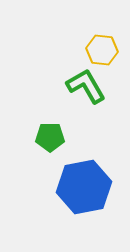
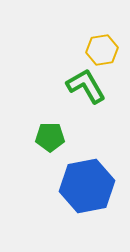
yellow hexagon: rotated 16 degrees counterclockwise
blue hexagon: moved 3 px right, 1 px up
